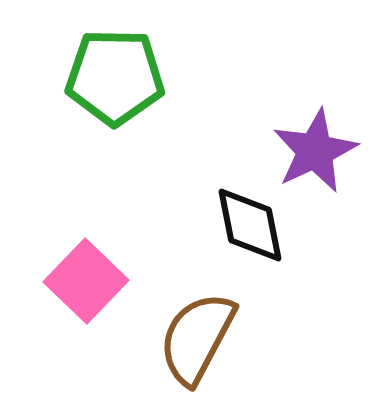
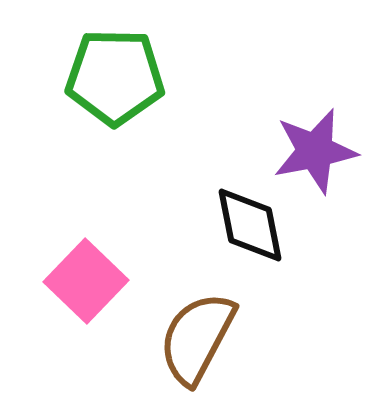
purple star: rotated 14 degrees clockwise
